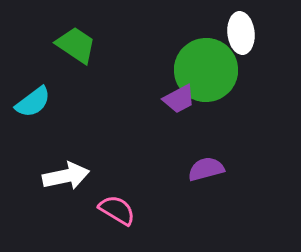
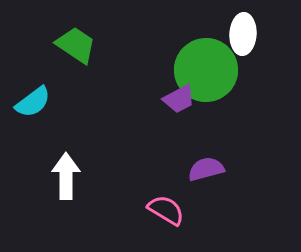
white ellipse: moved 2 px right, 1 px down; rotated 9 degrees clockwise
white arrow: rotated 78 degrees counterclockwise
pink semicircle: moved 49 px right
